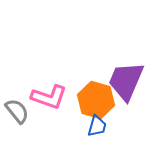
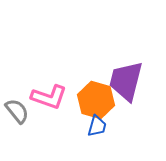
purple trapezoid: rotated 9 degrees counterclockwise
